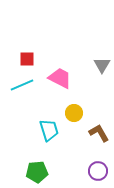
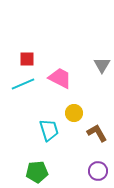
cyan line: moved 1 px right, 1 px up
brown L-shape: moved 2 px left
